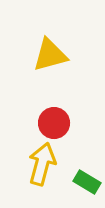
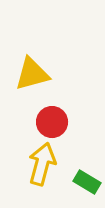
yellow triangle: moved 18 px left, 19 px down
red circle: moved 2 px left, 1 px up
